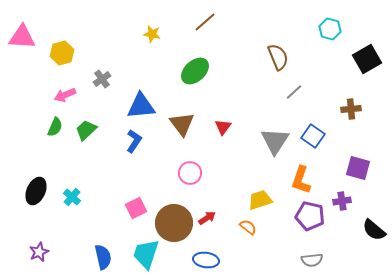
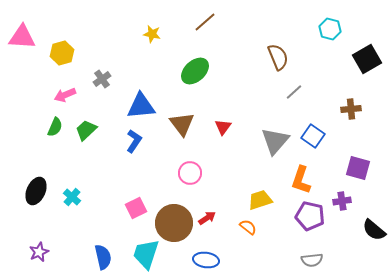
gray triangle: rotated 8 degrees clockwise
